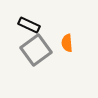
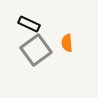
black rectangle: moved 1 px up
